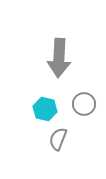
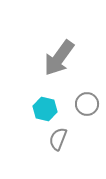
gray arrow: rotated 33 degrees clockwise
gray circle: moved 3 px right
